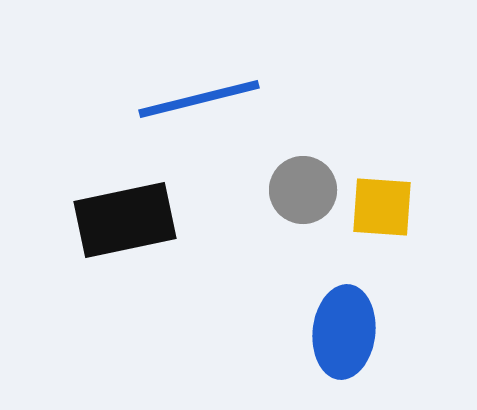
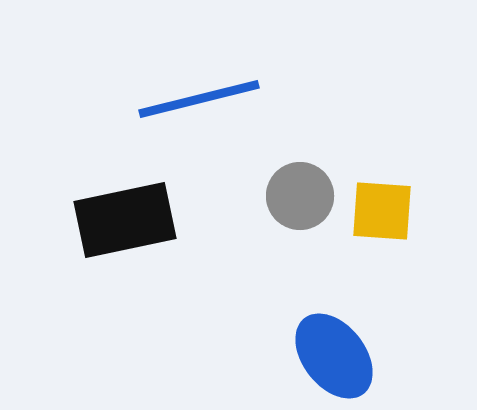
gray circle: moved 3 px left, 6 px down
yellow square: moved 4 px down
blue ellipse: moved 10 px left, 24 px down; rotated 44 degrees counterclockwise
